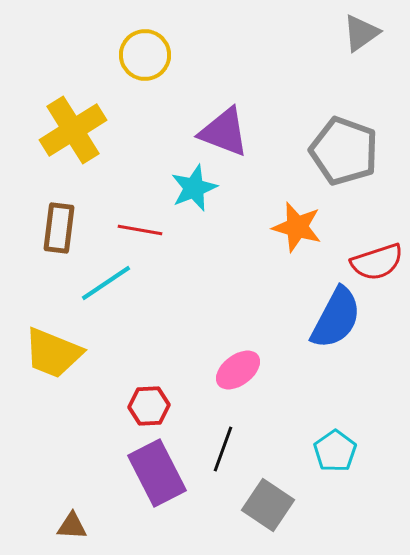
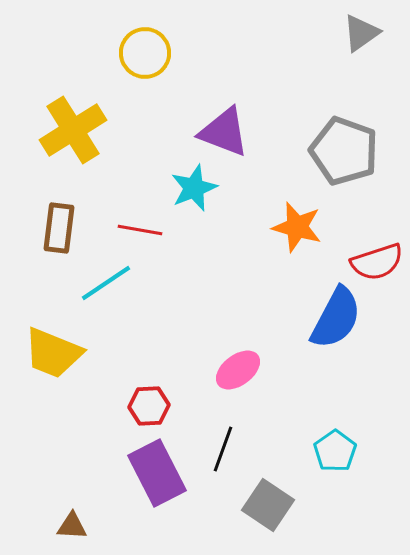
yellow circle: moved 2 px up
